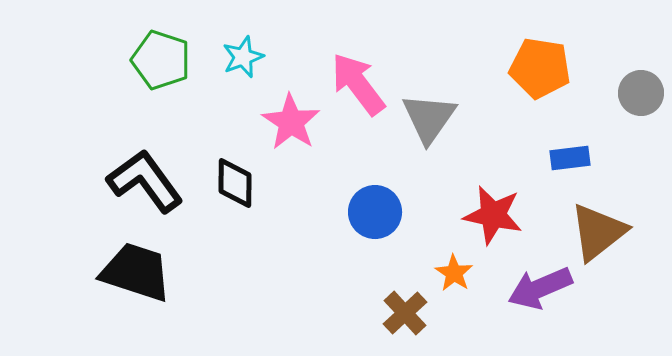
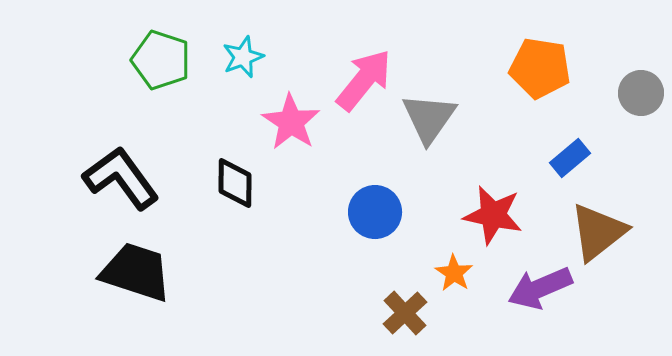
pink arrow: moved 6 px right, 4 px up; rotated 76 degrees clockwise
blue rectangle: rotated 33 degrees counterclockwise
black L-shape: moved 24 px left, 3 px up
